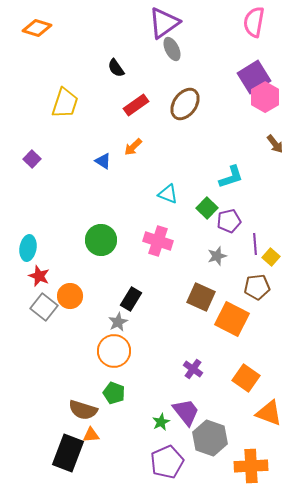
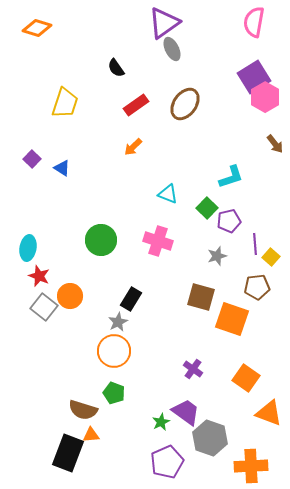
blue triangle at (103, 161): moved 41 px left, 7 px down
brown square at (201, 297): rotated 8 degrees counterclockwise
orange square at (232, 319): rotated 8 degrees counterclockwise
purple trapezoid at (186, 412): rotated 16 degrees counterclockwise
